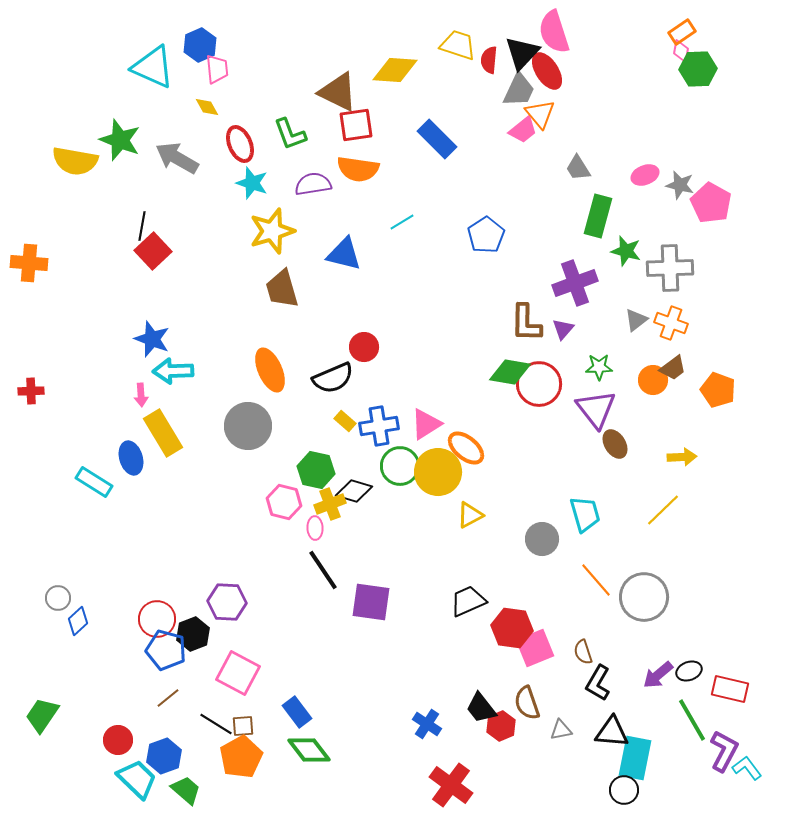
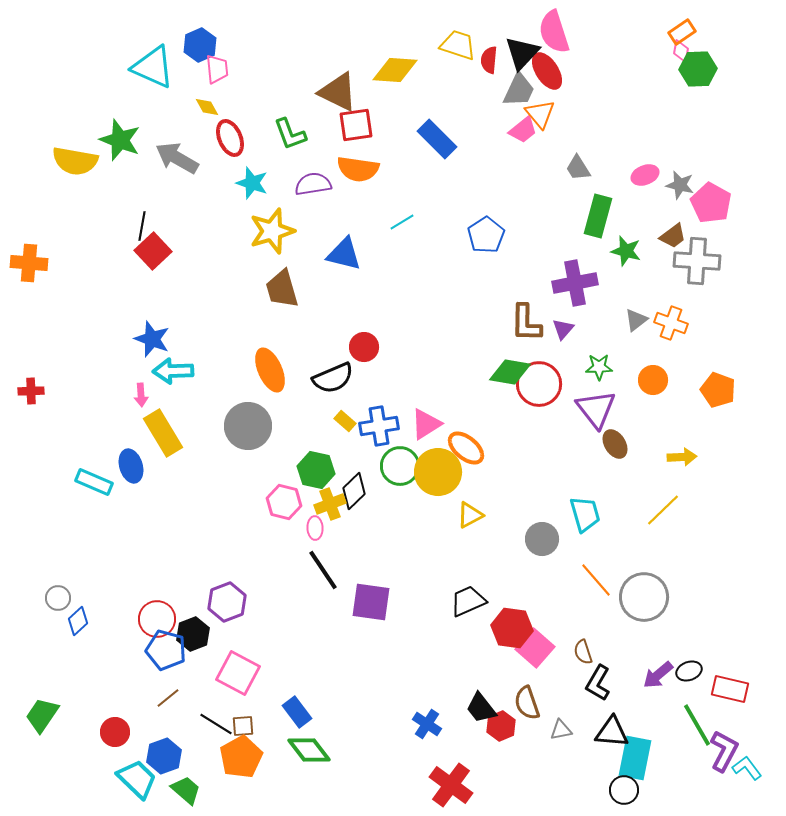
red ellipse at (240, 144): moved 10 px left, 6 px up
gray cross at (670, 268): moved 27 px right, 7 px up; rotated 6 degrees clockwise
purple cross at (575, 283): rotated 9 degrees clockwise
brown trapezoid at (673, 368): moved 132 px up
blue ellipse at (131, 458): moved 8 px down
cyan rectangle at (94, 482): rotated 9 degrees counterclockwise
black diamond at (354, 491): rotated 60 degrees counterclockwise
purple hexagon at (227, 602): rotated 24 degrees counterclockwise
pink square at (535, 648): rotated 27 degrees counterclockwise
green line at (692, 720): moved 5 px right, 5 px down
red circle at (118, 740): moved 3 px left, 8 px up
